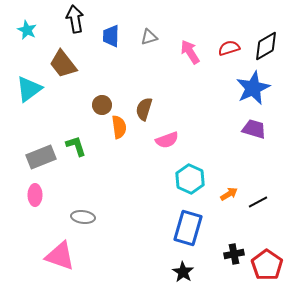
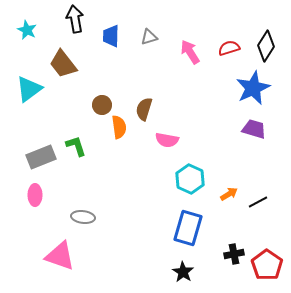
black diamond: rotated 28 degrees counterclockwise
pink semicircle: rotated 30 degrees clockwise
